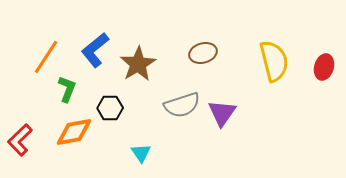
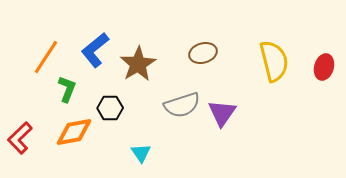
red L-shape: moved 2 px up
